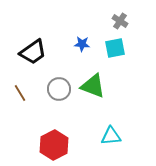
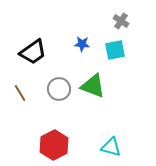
gray cross: moved 1 px right
cyan square: moved 2 px down
cyan triangle: moved 11 px down; rotated 20 degrees clockwise
